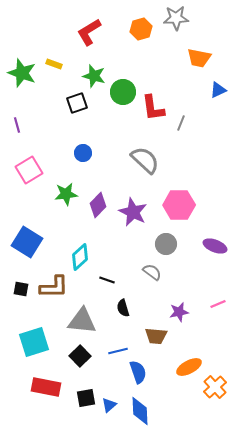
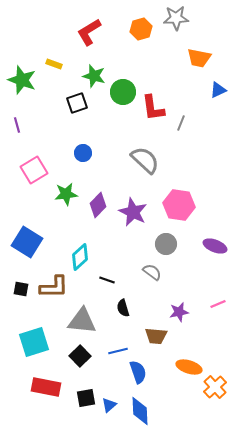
green star at (22, 73): moved 7 px down
pink square at (29, 170): moved 5 px right
pink hexagon at (179, 205): rotated 8 degrees clockwise
orange ellipse at (189, 367): rotated 45 degrees clockwise
